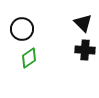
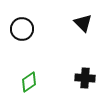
black cross: moved 28 px down
green diamond: moved 24 px down
